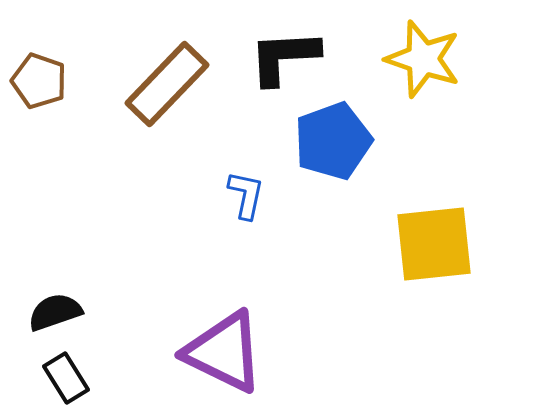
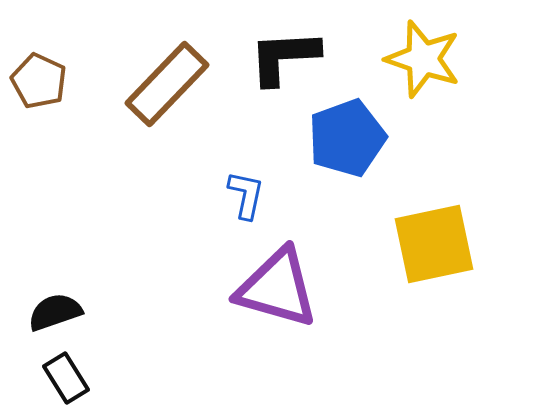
brown pentagon: rotated 6 degrees clockwise
blue pentagon: moved 14 px right, 3 px up
yellow square: rotated 6 degrees counterclockwise
purple triangle: moved 53 px right, 64 px up; rotated 10 degrees counterclockwise
